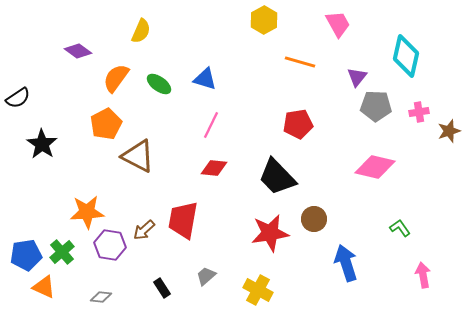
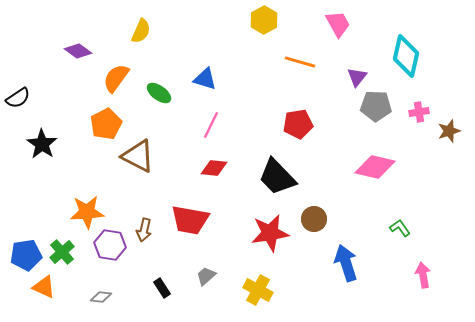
green ellipse: moved 9 px down
red trapezoid: moved 7 px right; rotated 90 degrees counterclockwise
brown arrow: rotated 35 degrees counterclockwise
